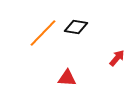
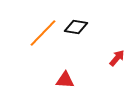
red triangle: moved 2 px left, 2 px down
